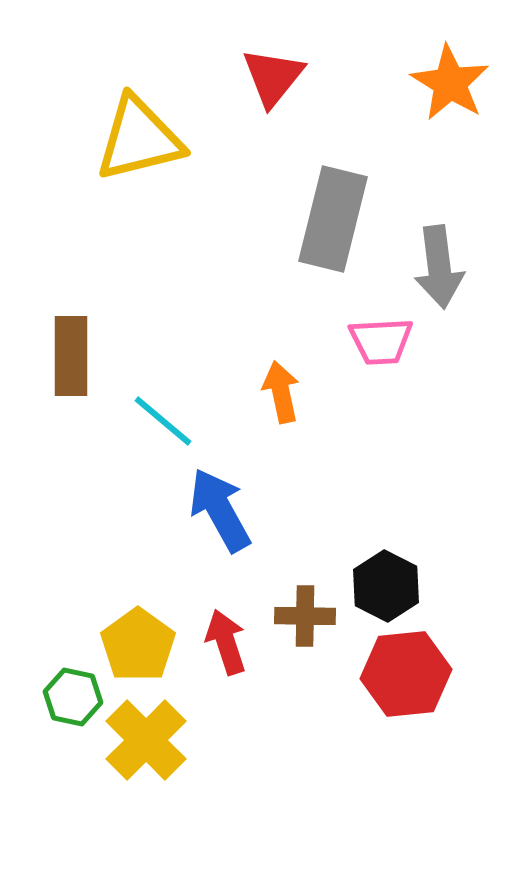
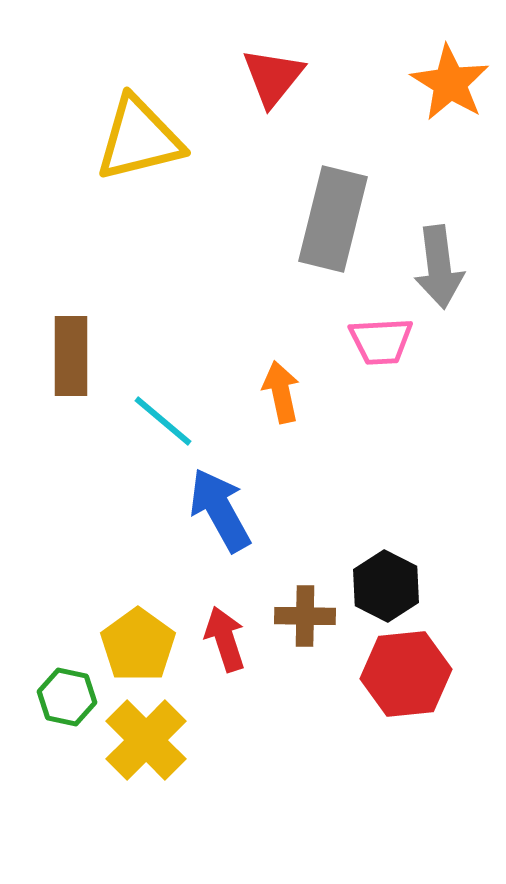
red arrow: moved 1 px left, 3 px up
green hexagon: moved 6 px left
